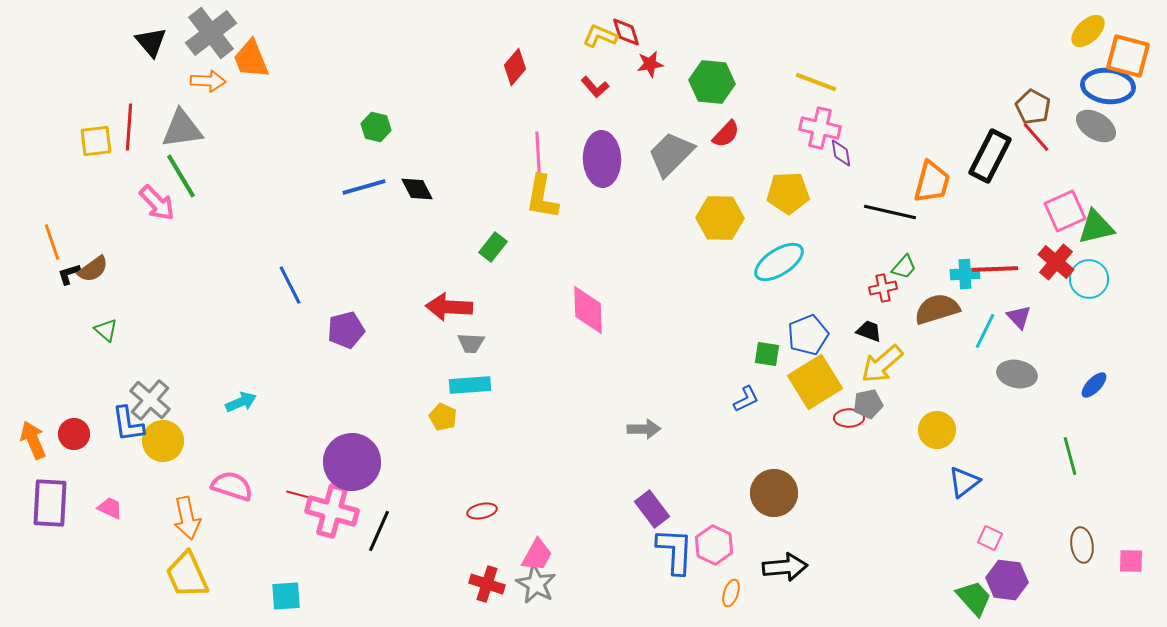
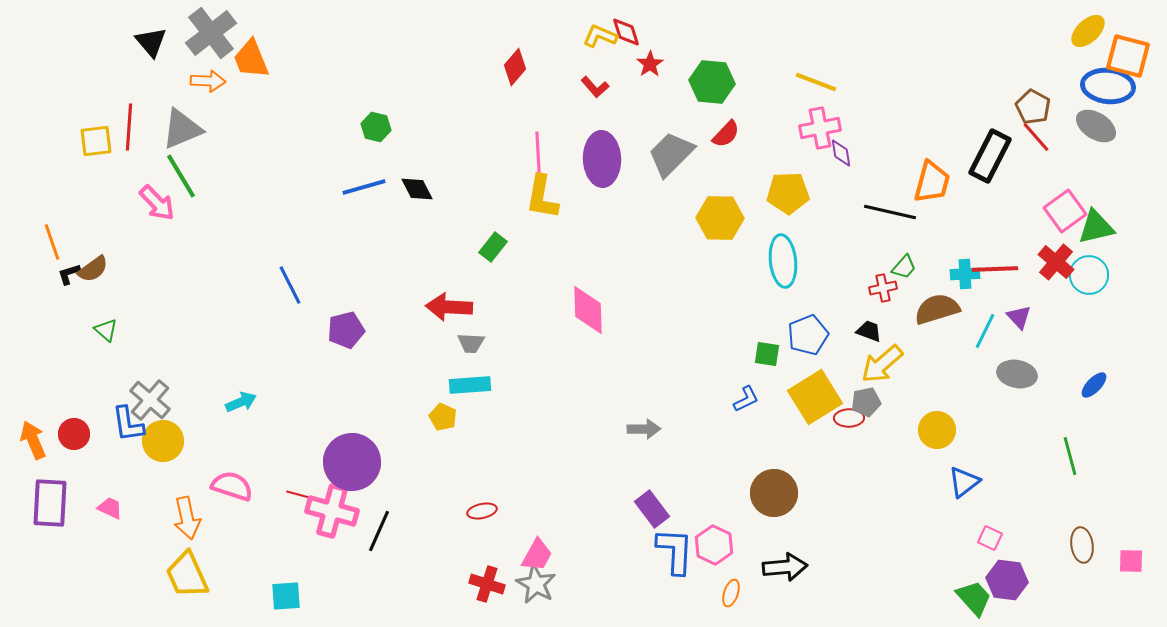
red star at (650, 64): rotated 24 degrees counterclockwise
pink cross at (820, 128): rotated 24 degrees counterclockwise
gray triangle at (182, 129): rotated 15 degrees counterclockwise
pink square at (1065, 211): rotated 12 degrees counterclockwise
cyan ellipse at (779, 262): moved 4 px right, 1 px up; rotated 63 degrees counterclockwise
cyan circle at (1089, 279): moved 4 px up
yellow square at (815, 382): moved 15 px down
gray pentagon at (868, 404): moved 2 px left, 2 px up
